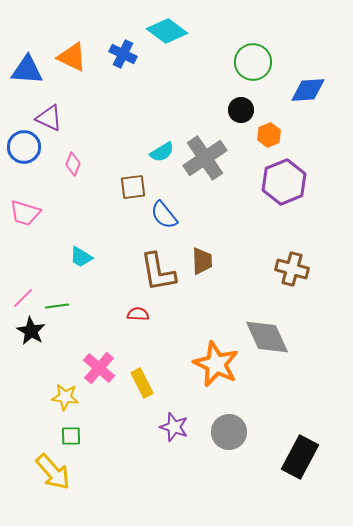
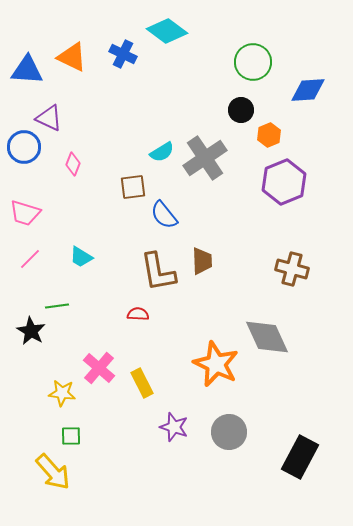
pink line: moved 7 px right, 39 px up
yellow star: moved 3 px left, 4 px up
